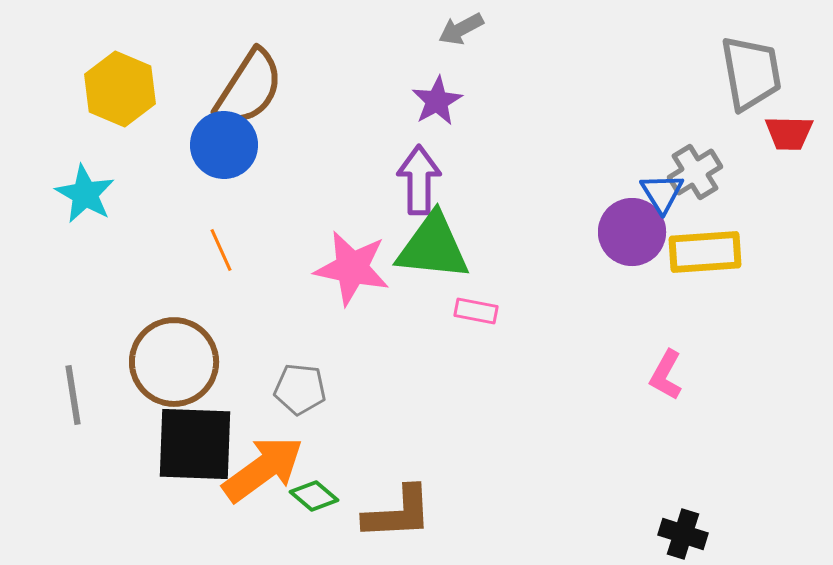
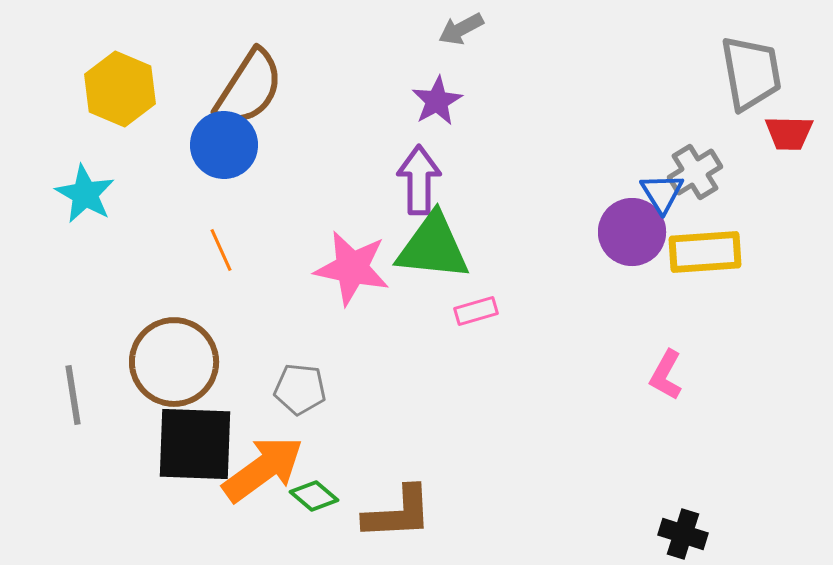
pink rectangle: rotated 27 degrees counterclockwise
